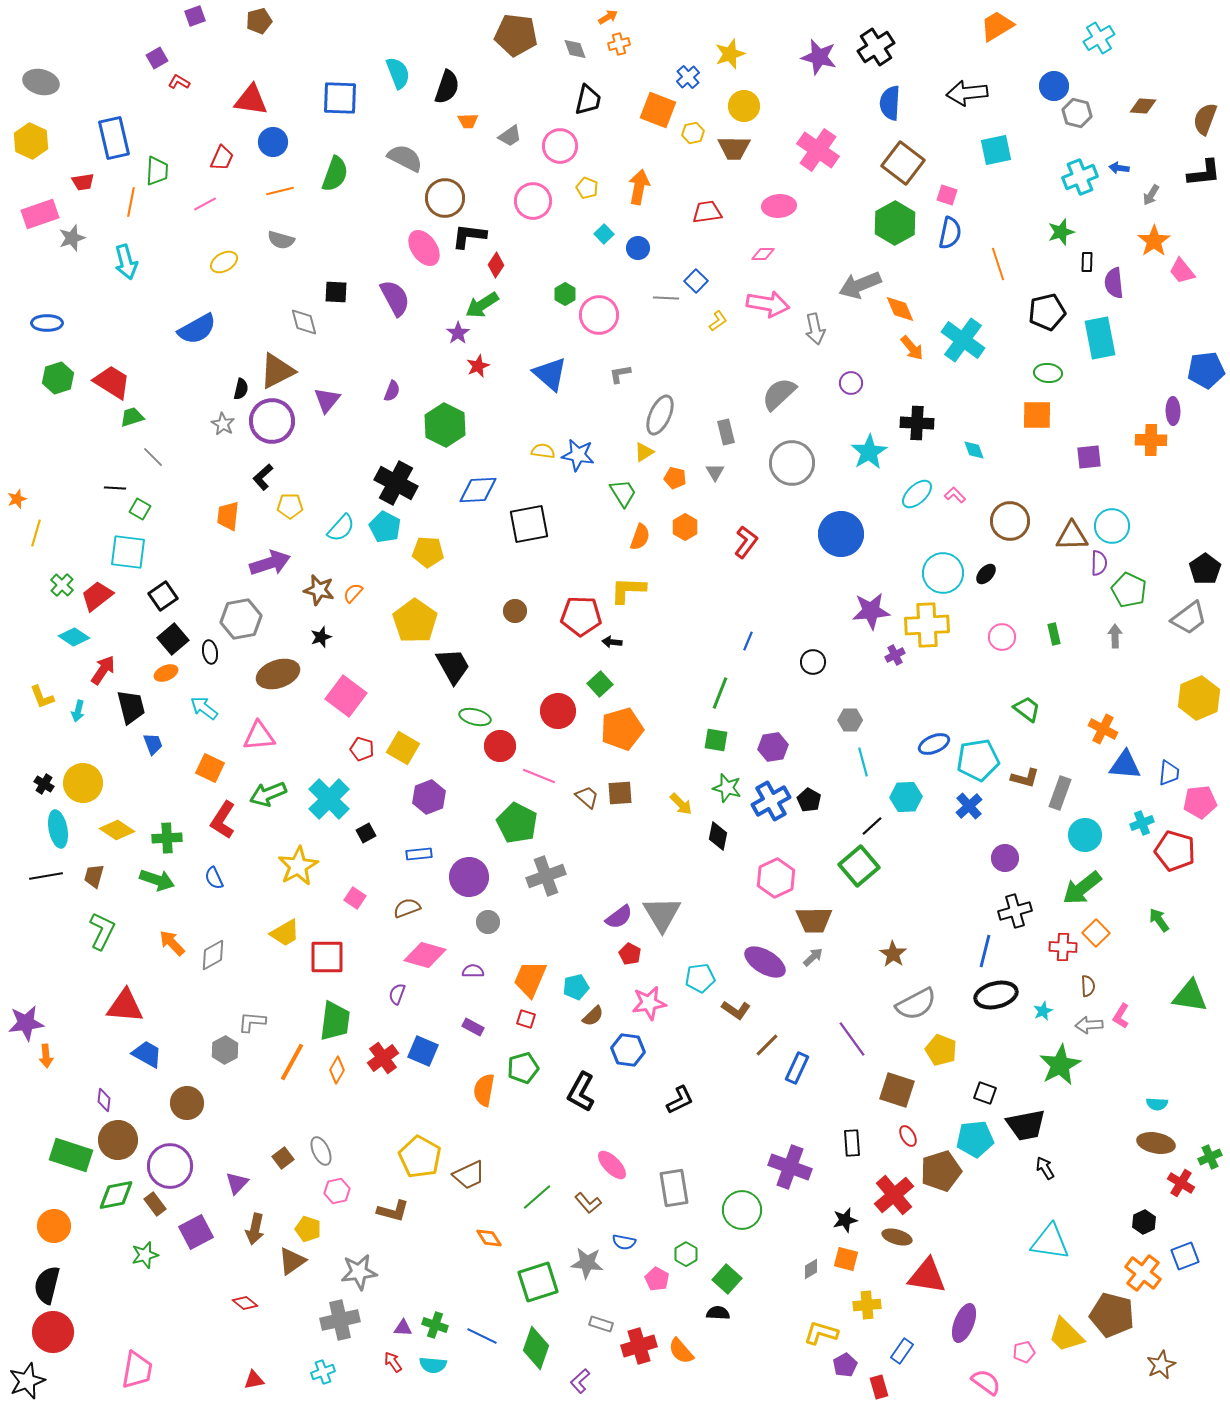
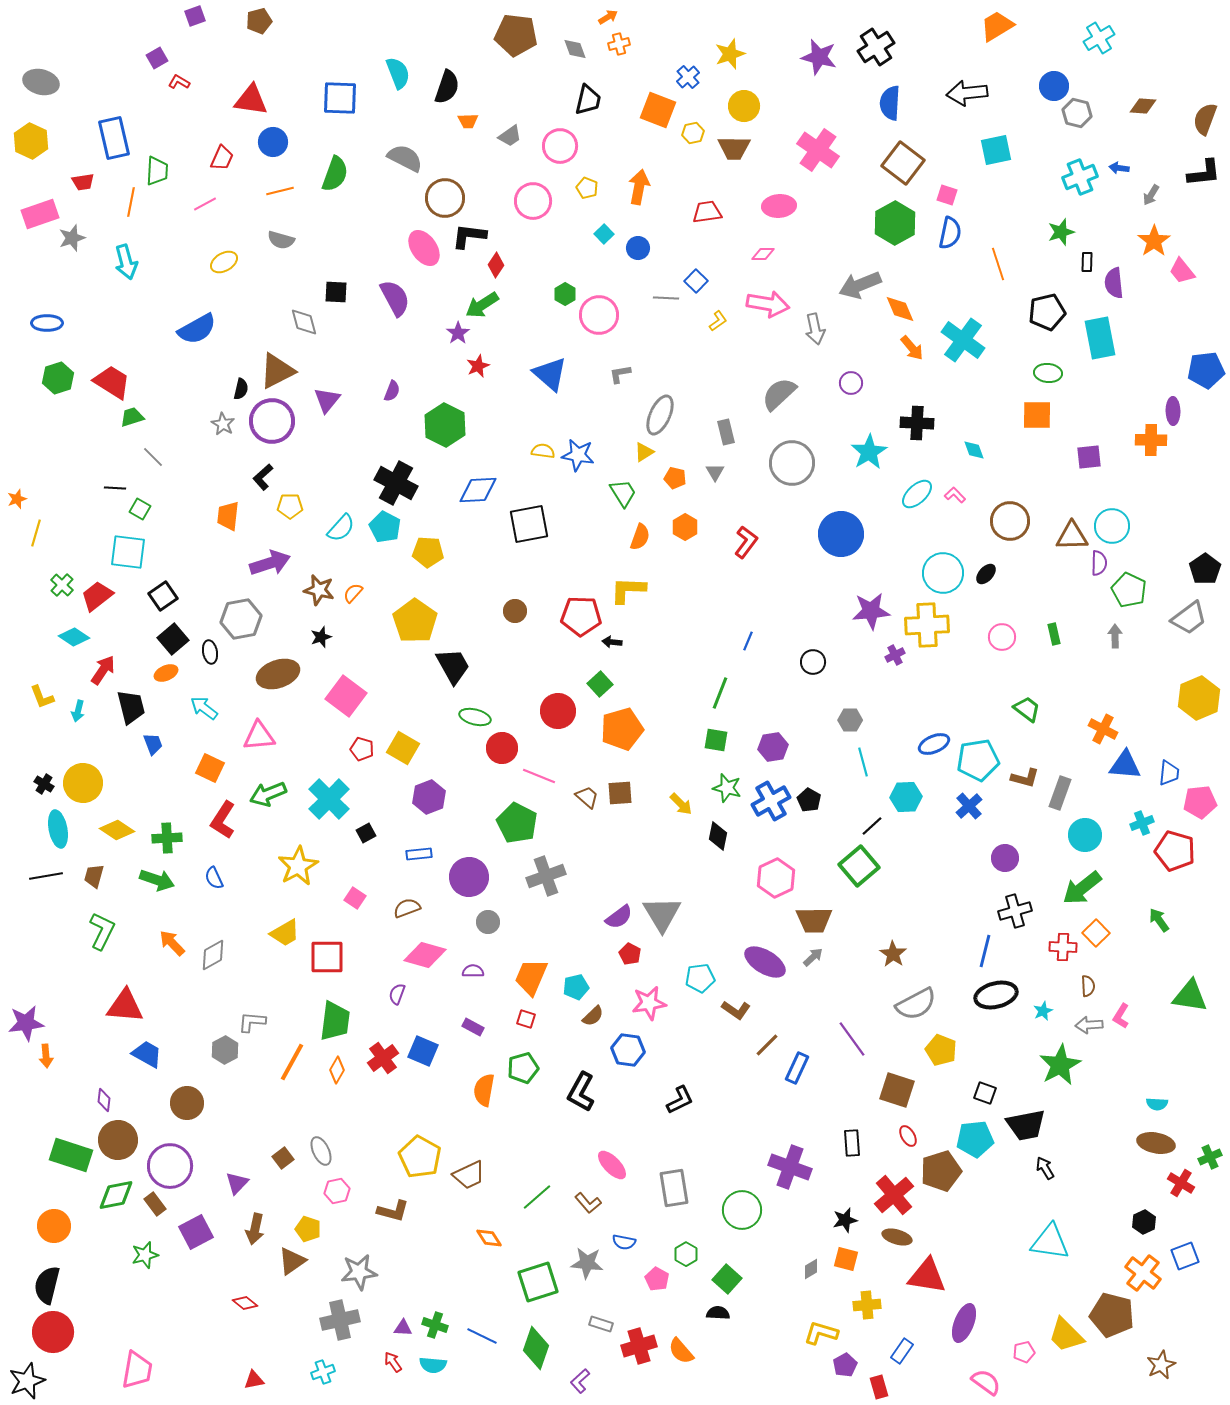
red circle at (500, 746): moved 2 px right, 2 px down
orange trapezoid at (530, 979): moved 1 px right, 2 px up
